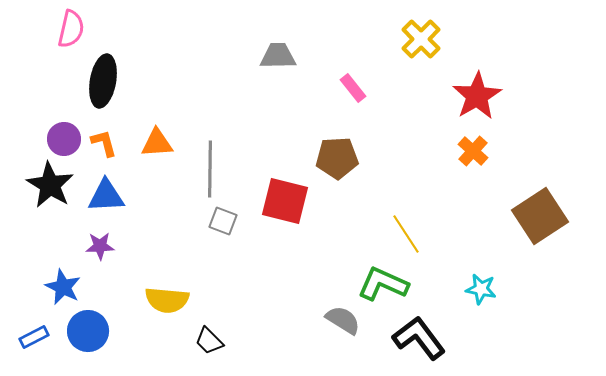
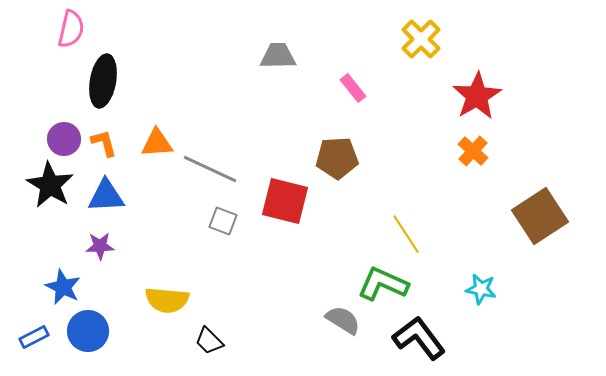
gray line: rotated 66 degrees counterclockwise
